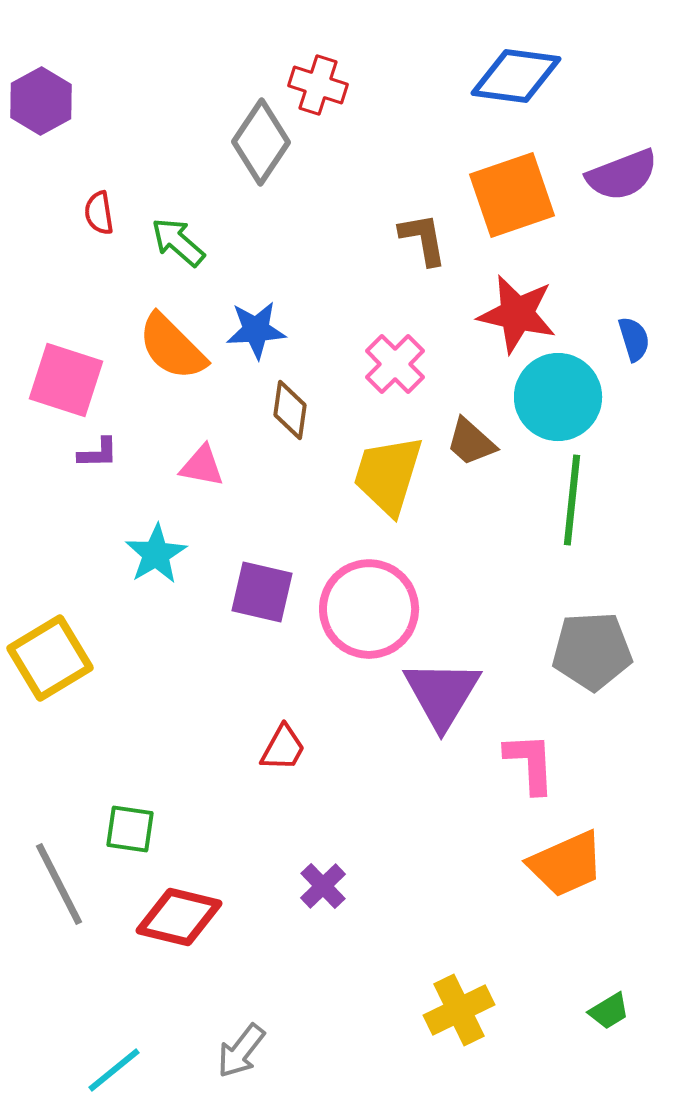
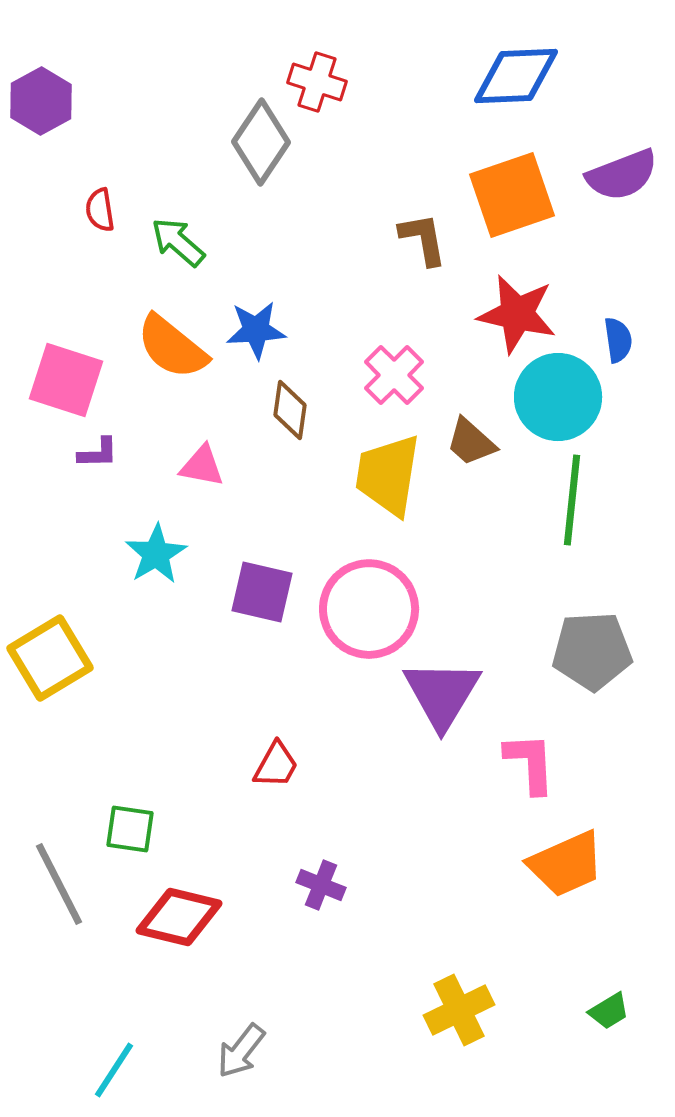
blue diamond: rotated 10 degrees counterclockwise
red cross: moved 1 px left, 3 px up
red semicircle: moved 1 px right, 3 px up
blue semicircle: moved 16 px left, 1 px down; rotated 9 degrees clockwise
orange semicircle: rotated 6 degrees counterclockwise
pink cross: moved 1 px left, 11 px down
yellow trapezoid: rotated 8 degrees counterclockwise
red trapezoid: moved 7 px left, 17 px down
purple cross: moved 2 px left, 1 px up; rotated 24 degrees counterclockwise
cyan line: rotated 18 degrees counterclockwise
